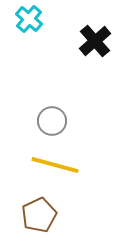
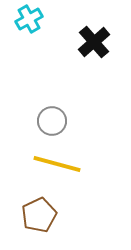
cyan cross: rotated 20 degrees clockwise
black cross: moved 1 px left, 1 px down
yellow line: moved 2 px right, 1 px up
